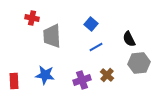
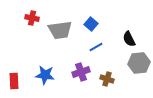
gray trapezoid: moved 8 px right, 6 px up; rotated 95 degrees counterclockwise
brown cross: moved 4 px down; rotated 24 degrees counterclockwise
purple cross: moved 1 px left, 8 px up
